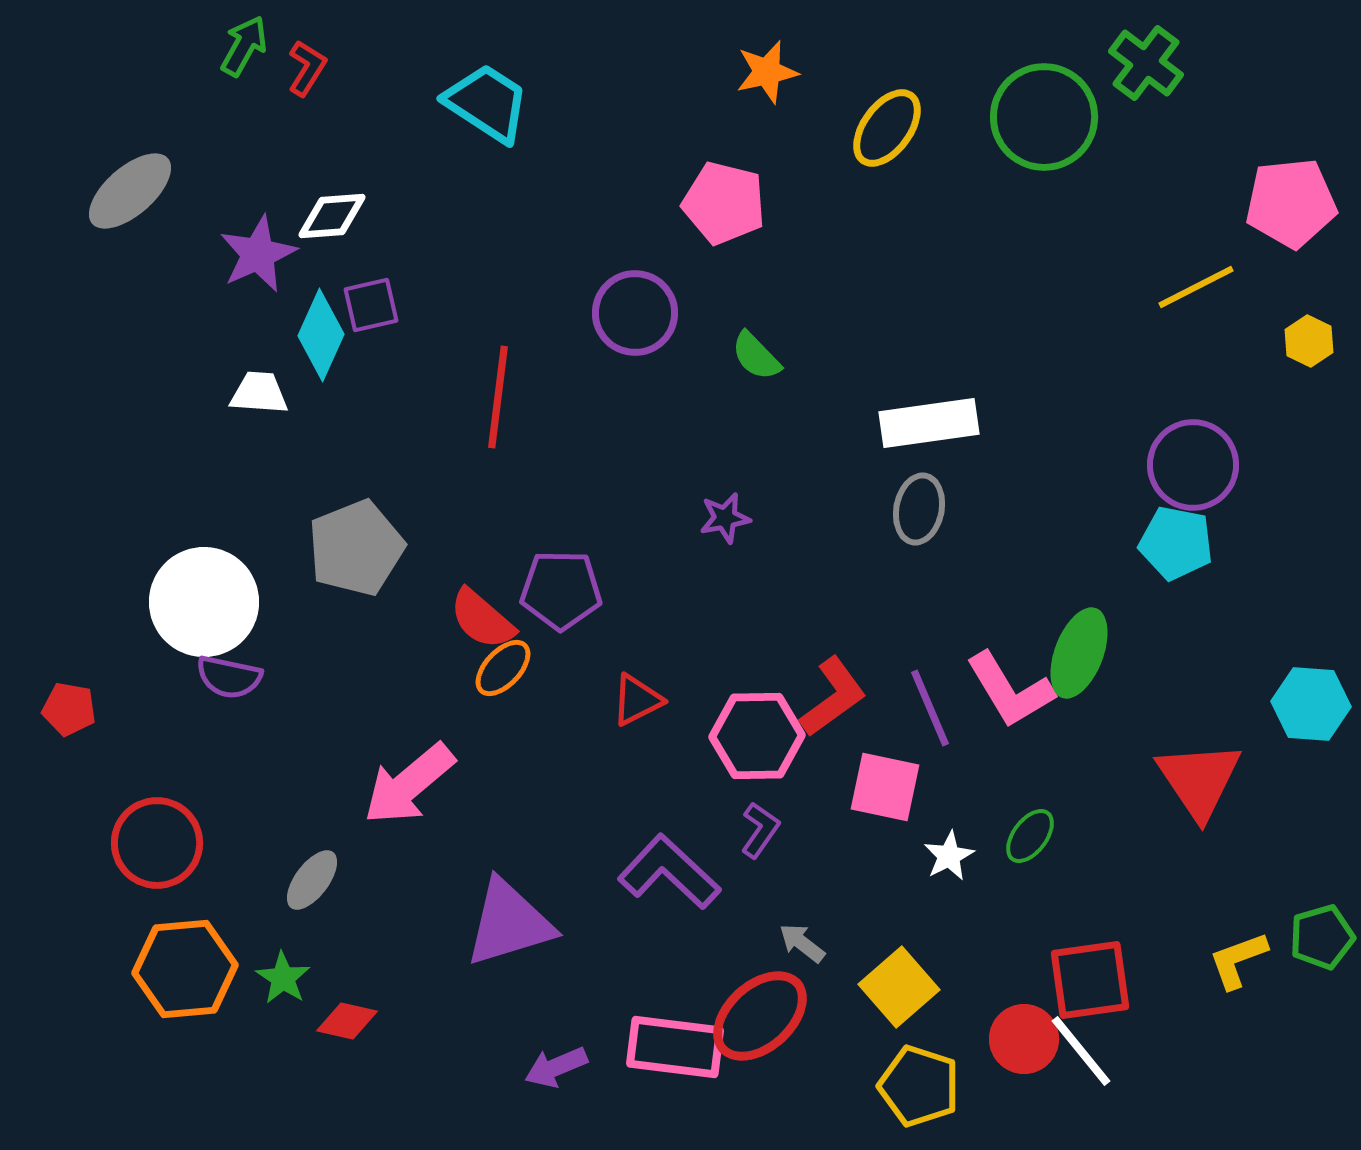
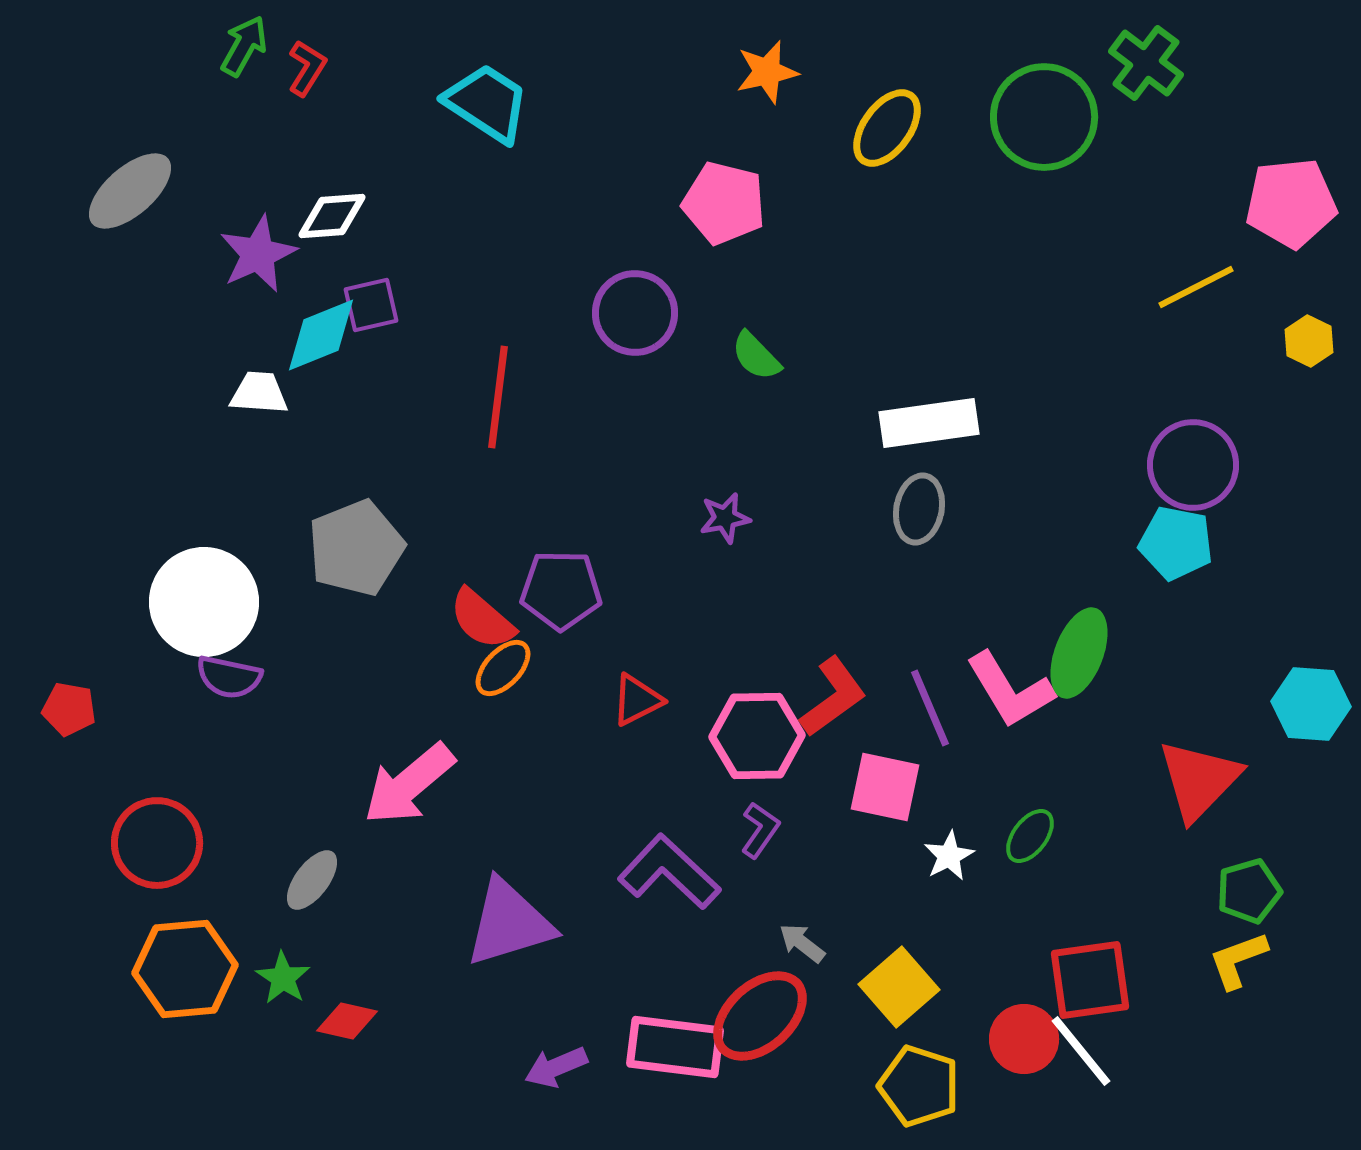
cyan diamond at (321, 335): rotated 44 degrees clockwise
red triangle at (1199, 780): rotated 18 degrees clockwise
green pentagon at (1322, 937): moved 73 px left, 46 px up
